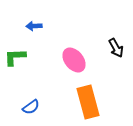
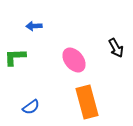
orange rectangle: moved 1 px left
